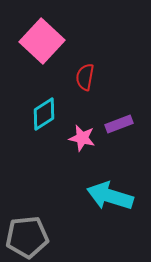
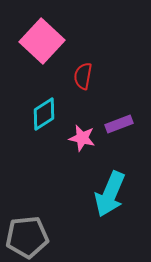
red semicircle: moved 2 px left, 1 px up
cyan arrow: moved 2 px up; rotated 84 degrees counterclockwise
